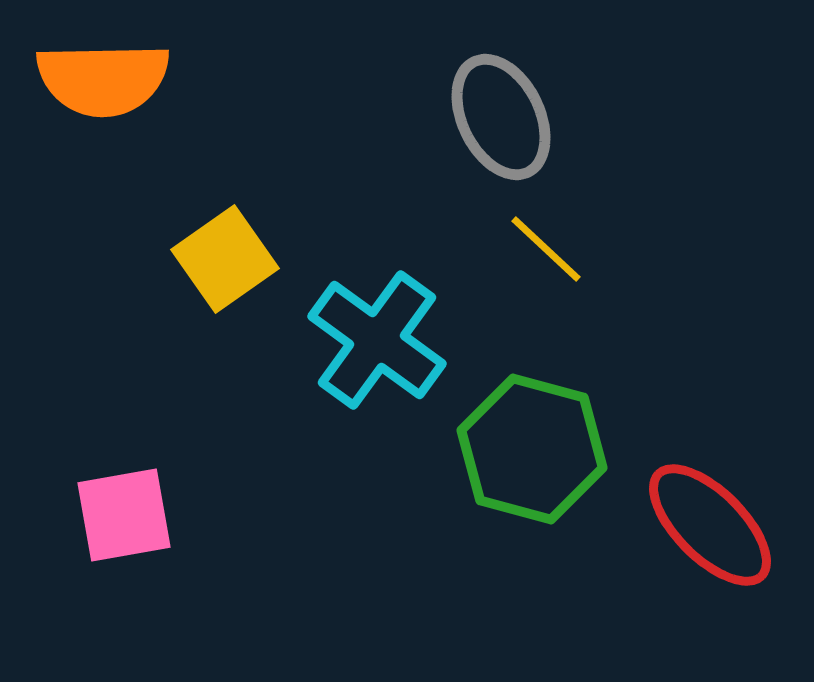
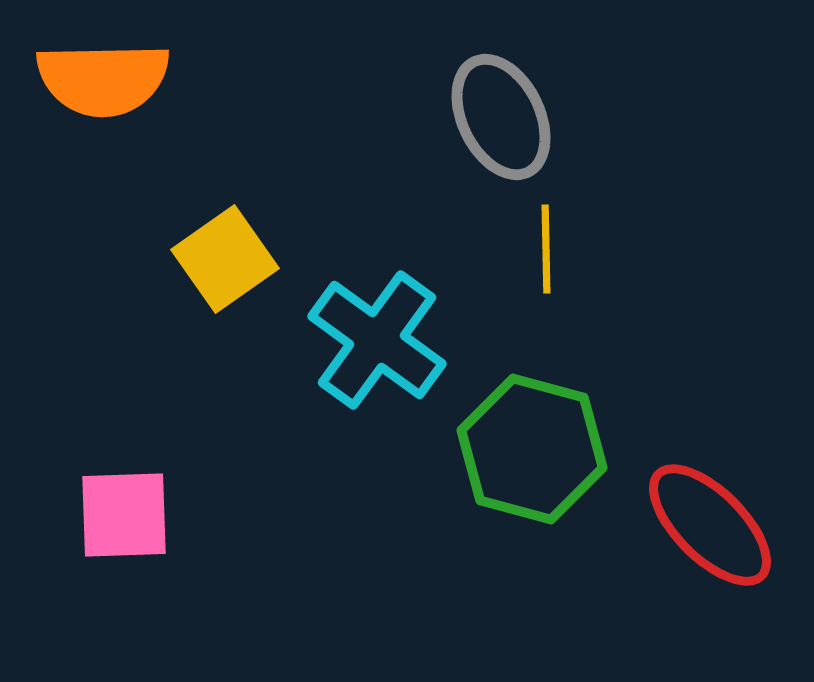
yellow line: rotated 46 degrees clockwise
pink square: rotated 8 degrees clockwise
